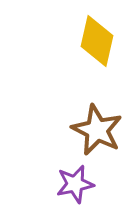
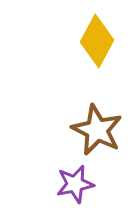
yellow diamond: rotated 15 degrees clockwise
